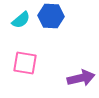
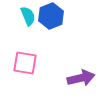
blue hexagon: rotated 25 degrees counterclockwise
cyan semicircle: moved 7 px right, 4 px up; rotated 72 degrees counterclockwise
